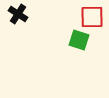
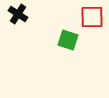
green square: moved 11 px left
